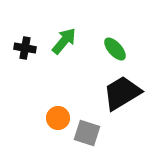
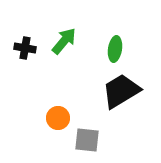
green ellipse: rotated 50 degrees clockwise
black trapezoid: moved 1 px left, 2 px up
gray square: moved 7 px down; rotated 12 degrees counterclockwise
